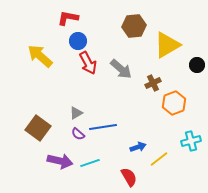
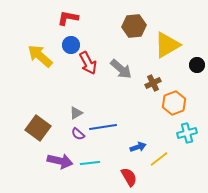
blue circle: moved 7 px left, 4 px down
cyan cross: moved 4 px left, 8 px up
cyan line: rotated 12 degrees clockwise
